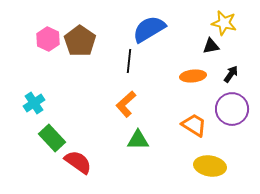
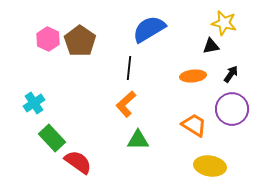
black line: moved 7 px down
